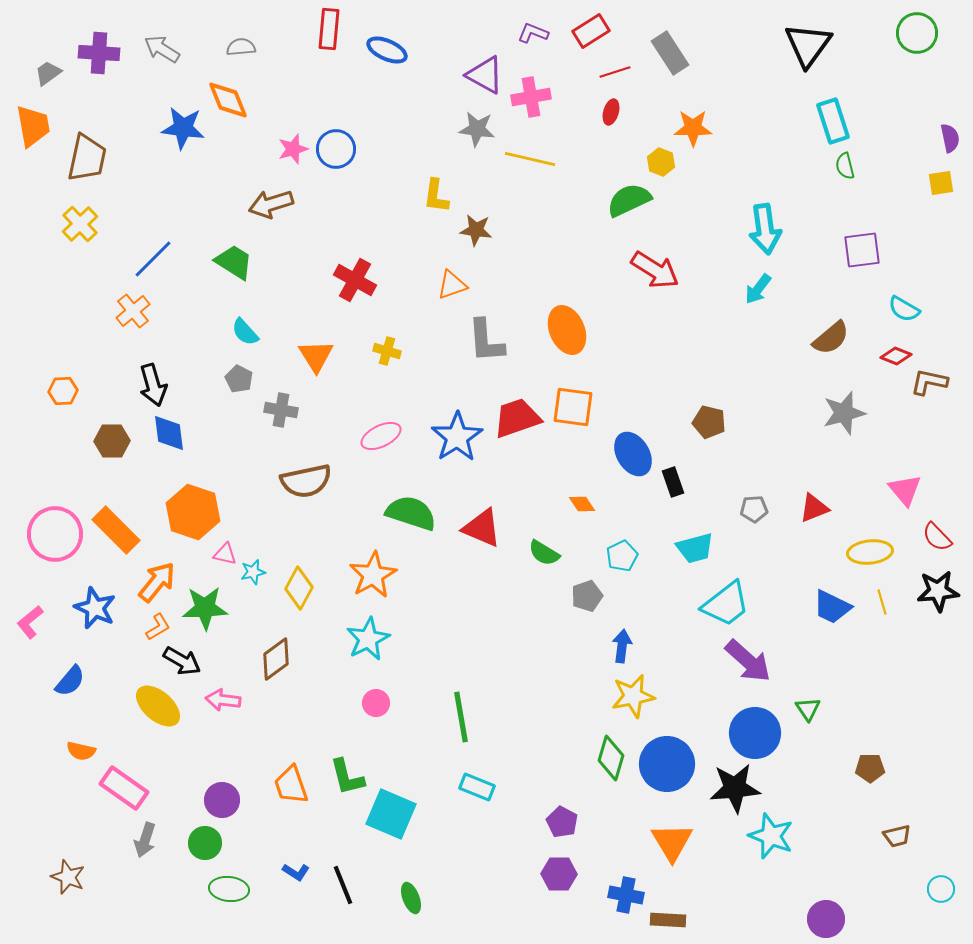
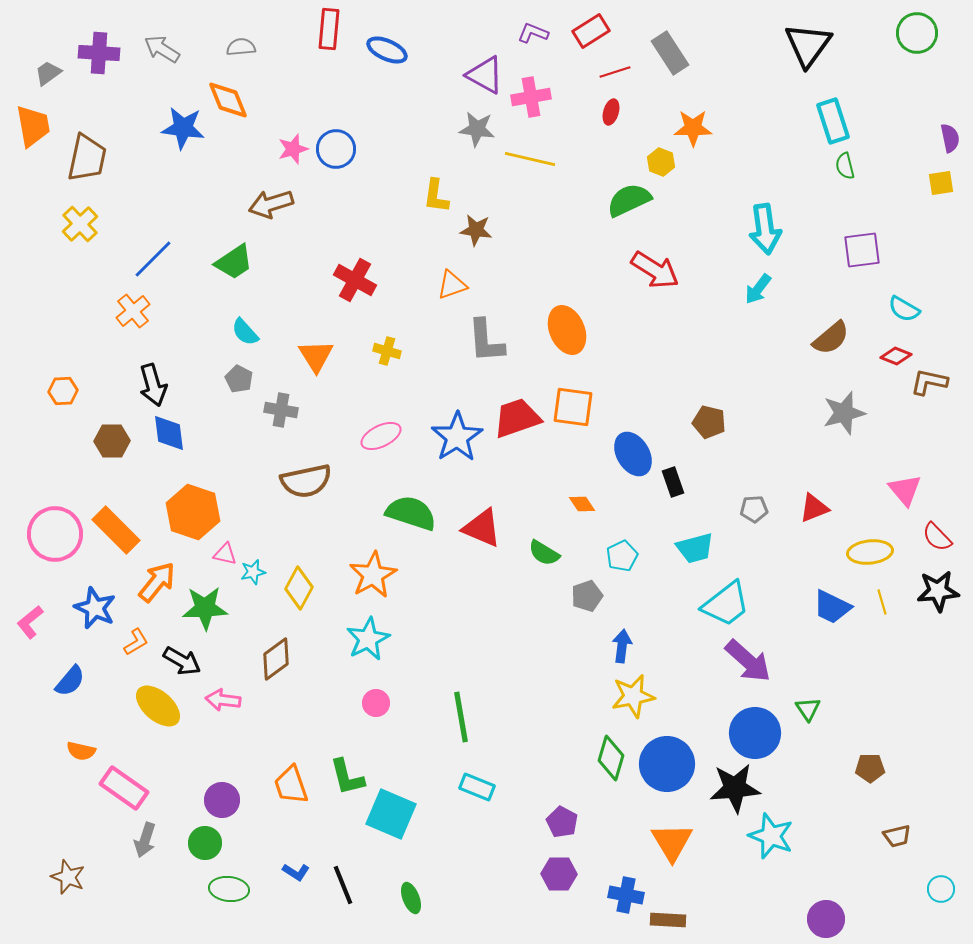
green trapezoid at (234, 262): rotated 114 degrees clockwise
orange L-shape at (158, 627): moved 22 px left, 15 px down
